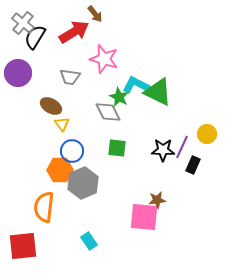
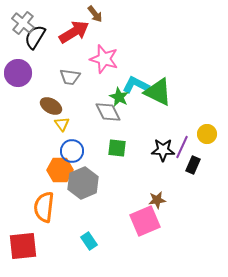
pink square: moved 1 px right, 4 px down; rotated 28 degrees counterclockwise
